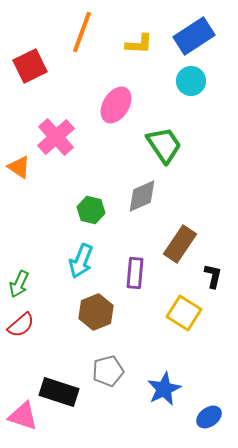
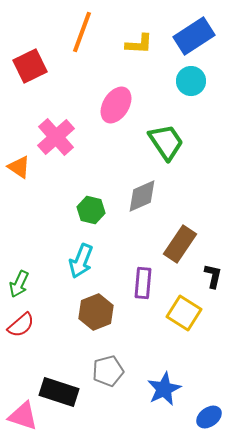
green trapezoid: moved 2 px right, 3 px up
purple rectangle: moved 8 px right, 10 px down
